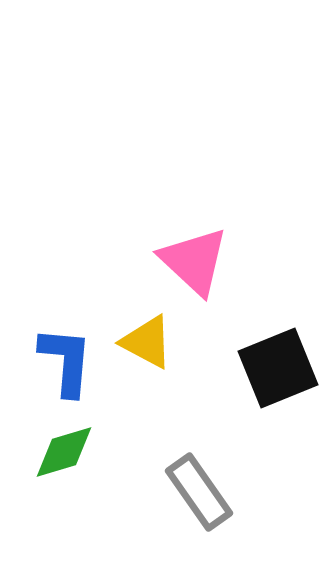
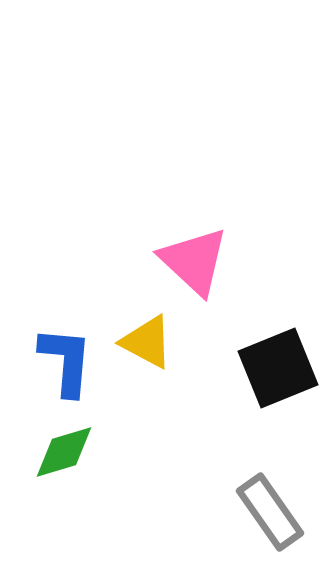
gray rectangle: moved 71 px right, 20 px down
